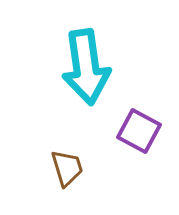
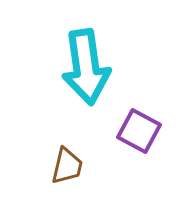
brown trapezoid: moved 2 px up; rotated 30 degrees clockwise
